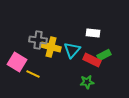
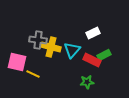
white rectangle: rotated 32 degrees counterclockwise
pink square: rotated 18 degrees counterclockwise
